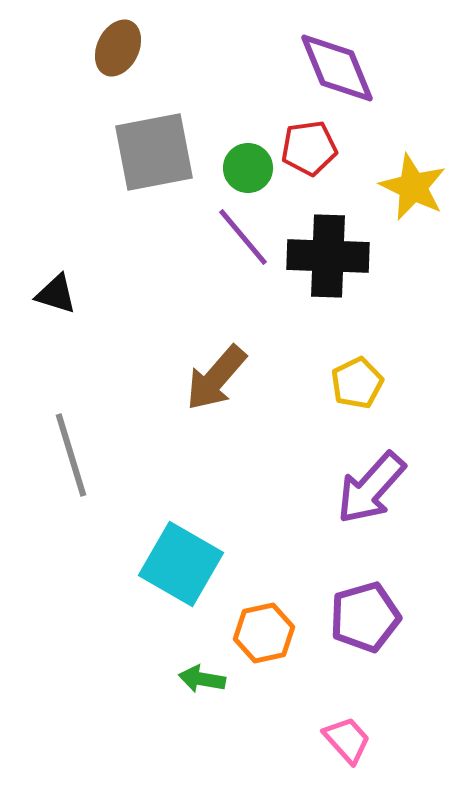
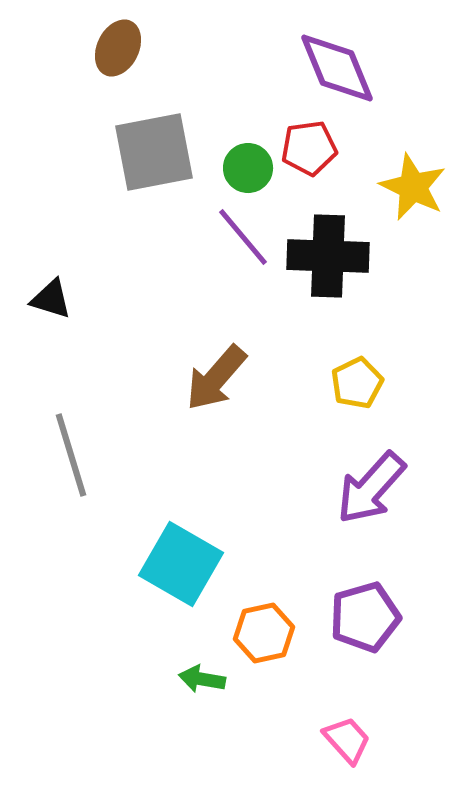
black triangle: moved 5 px left, 5 px down
